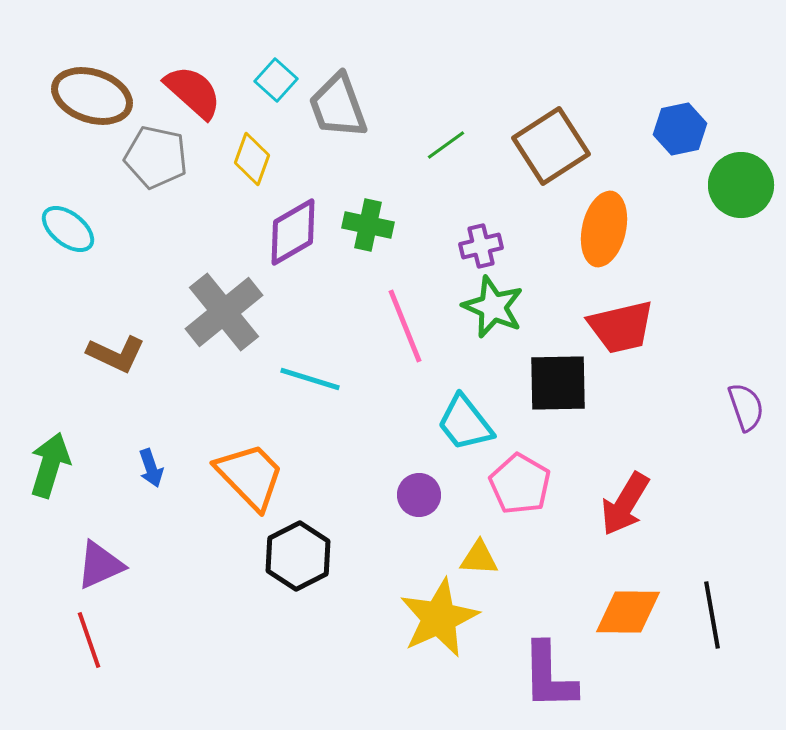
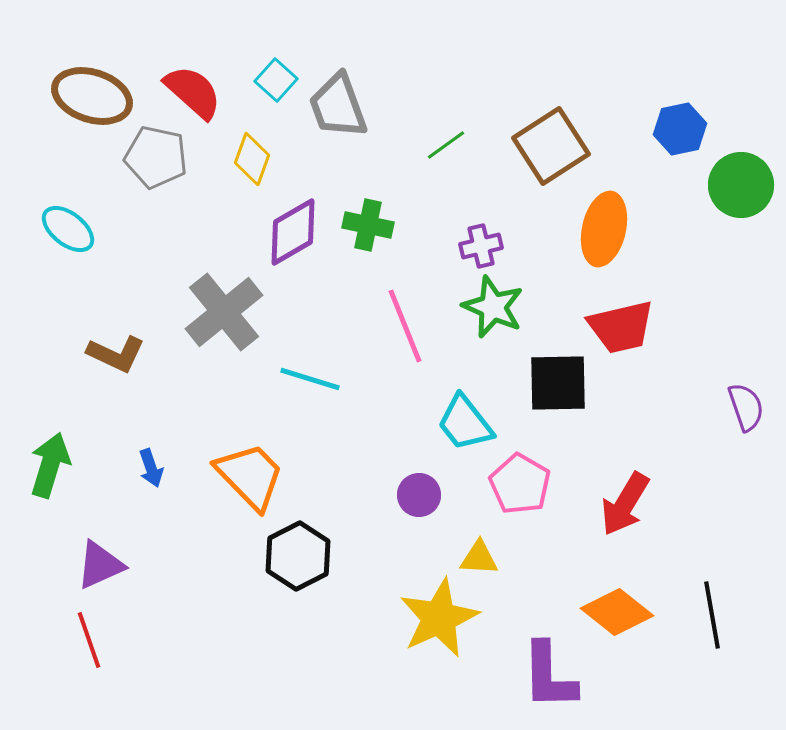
orange diamond: moved 11 px left; rotated 38 degrees clockwise
